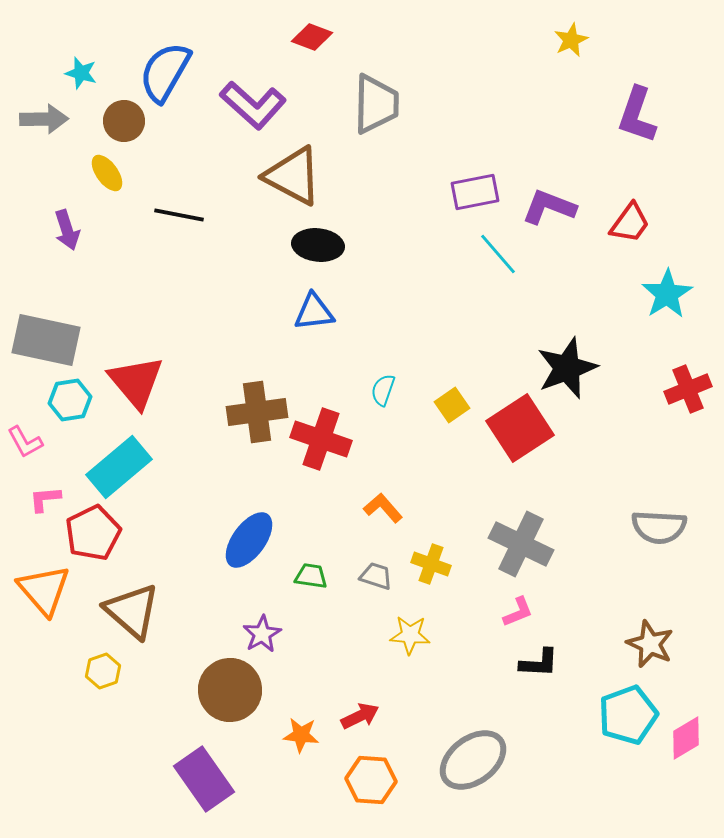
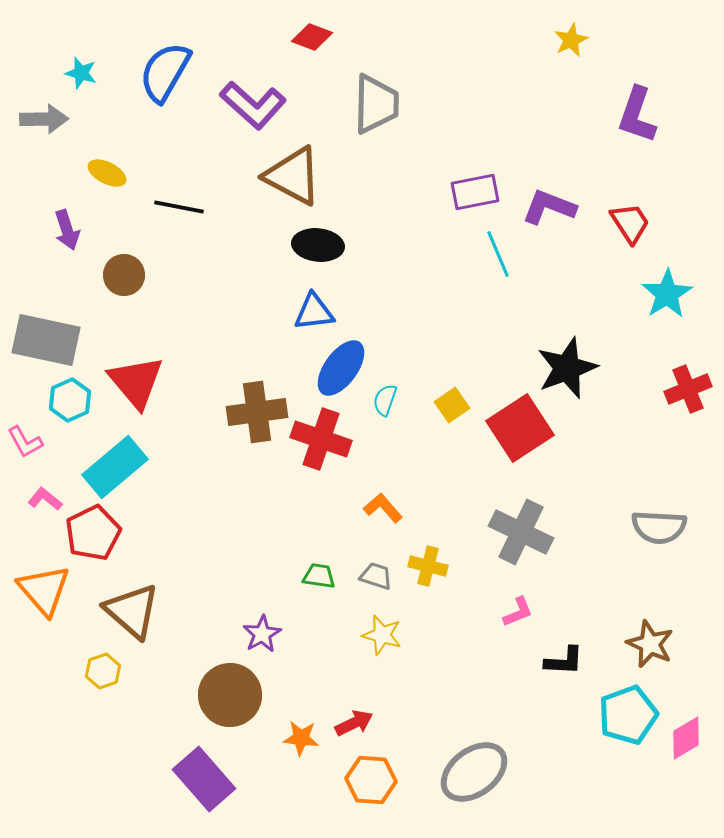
brown circle at (124, 121): moved 154 px down
yellow ellipse at (107, 173): rotated 27 degrees counterclockwise
black line at (179, 215): moved 8 px up
red trapezoid at (630, 223): rotated 69 degrees counterclockwise
cyan line at (498, 254): rotated 18 degrees clockwise
cyan semicircle at (383, 390): moved 2 px right, 10 px down
cyan hexagon at (70, 400): rotated 15 degrees counterclockwise
cyan rectangle at (119, 467): moved 4 px left
pink L-shape at (45, 499): rotated 44 degrees clockwise
blue ellipse at (249, 540): moved 92 px right, 172 px up
gray cross at (521, 544): moved 12 px up
yellow cross at (431, 564): moved 3 px left, 2 px down; rotated 6 degrees counterclockwise
green trapezoid at (311, 576): moved 8 px right
yellow star at (410, 635): moved 28 px left; rotated 12 degrees clockwise
black L-shape at (539, 663): moved 25 px right, 2 px up
brown circle at (230, 690): moved 5 px down
red arrow at (360, 716): moved 6 px left, 7 px down
orange star at (301, 735): moved 3 px down
gray ellipse at (473, 760): moved 1 px right, 12 px down
purple rectangle at (204, 779): rotated 6 degrees counterclockwise
